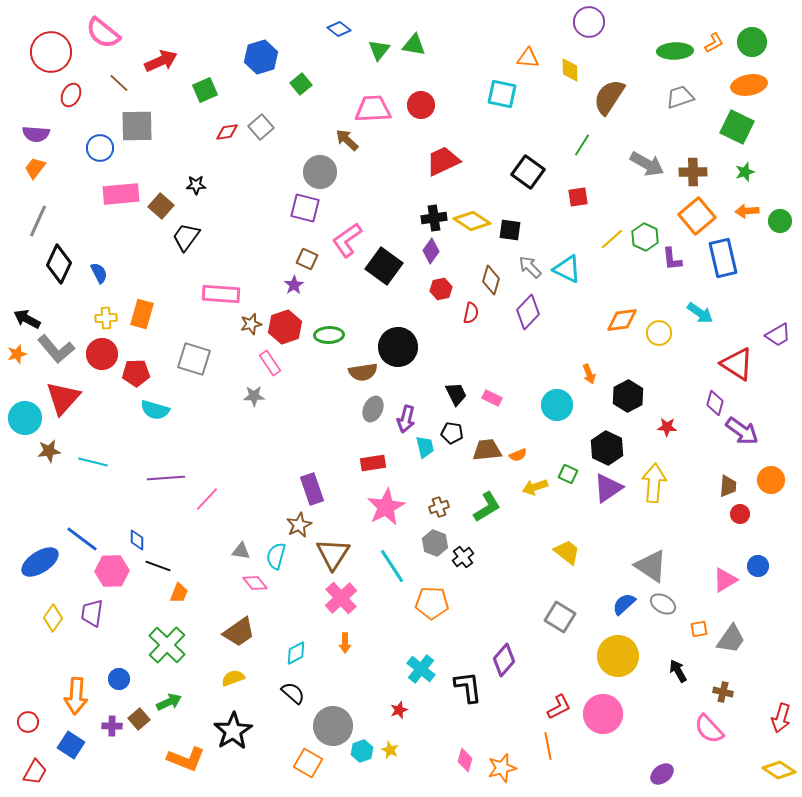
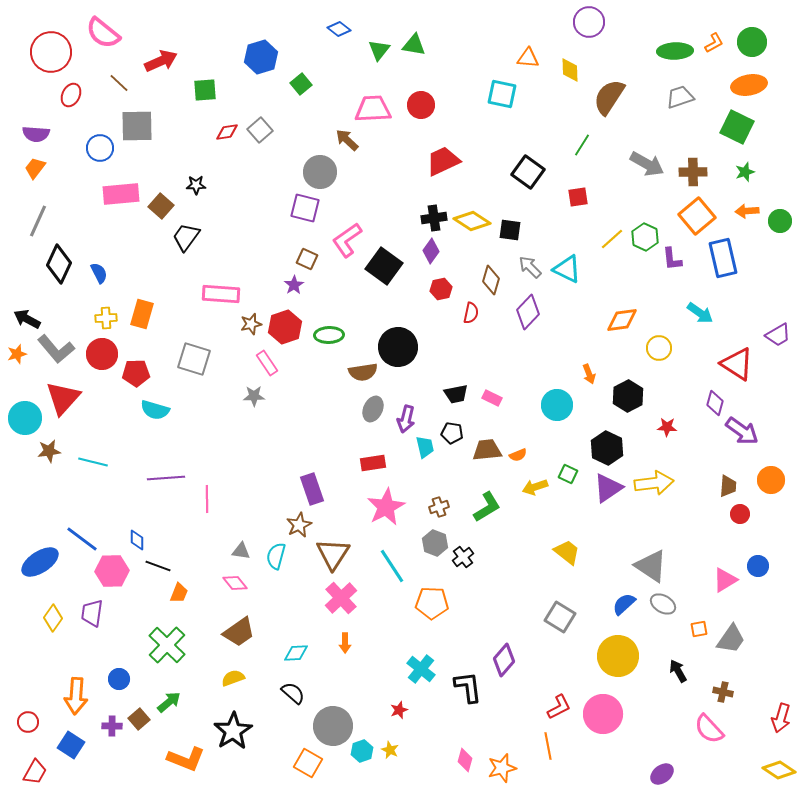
green square at (205, 90): rotated 20 degrees clockwise
gray square at (261, 127): moved 1 px left, 3 px down
yellow circle at (659, 333): moved 15 px down
pink rectangle at (270, 363): moved 3 px left
black trapezoid at (456, 394): rotated 105 degrees clockwise
yellow arrow at (654, 483): rotated 78 degrees clockwise
pink line at (207, 499): rotated 44 degrees counterclockwise
pink diamond at (255, 583): moved 20 px left
cyan diamond at (296, 653): rotated 25 degrees clockwise
green arrow at (169, 702): rotated 15 degrees counterclockwise
